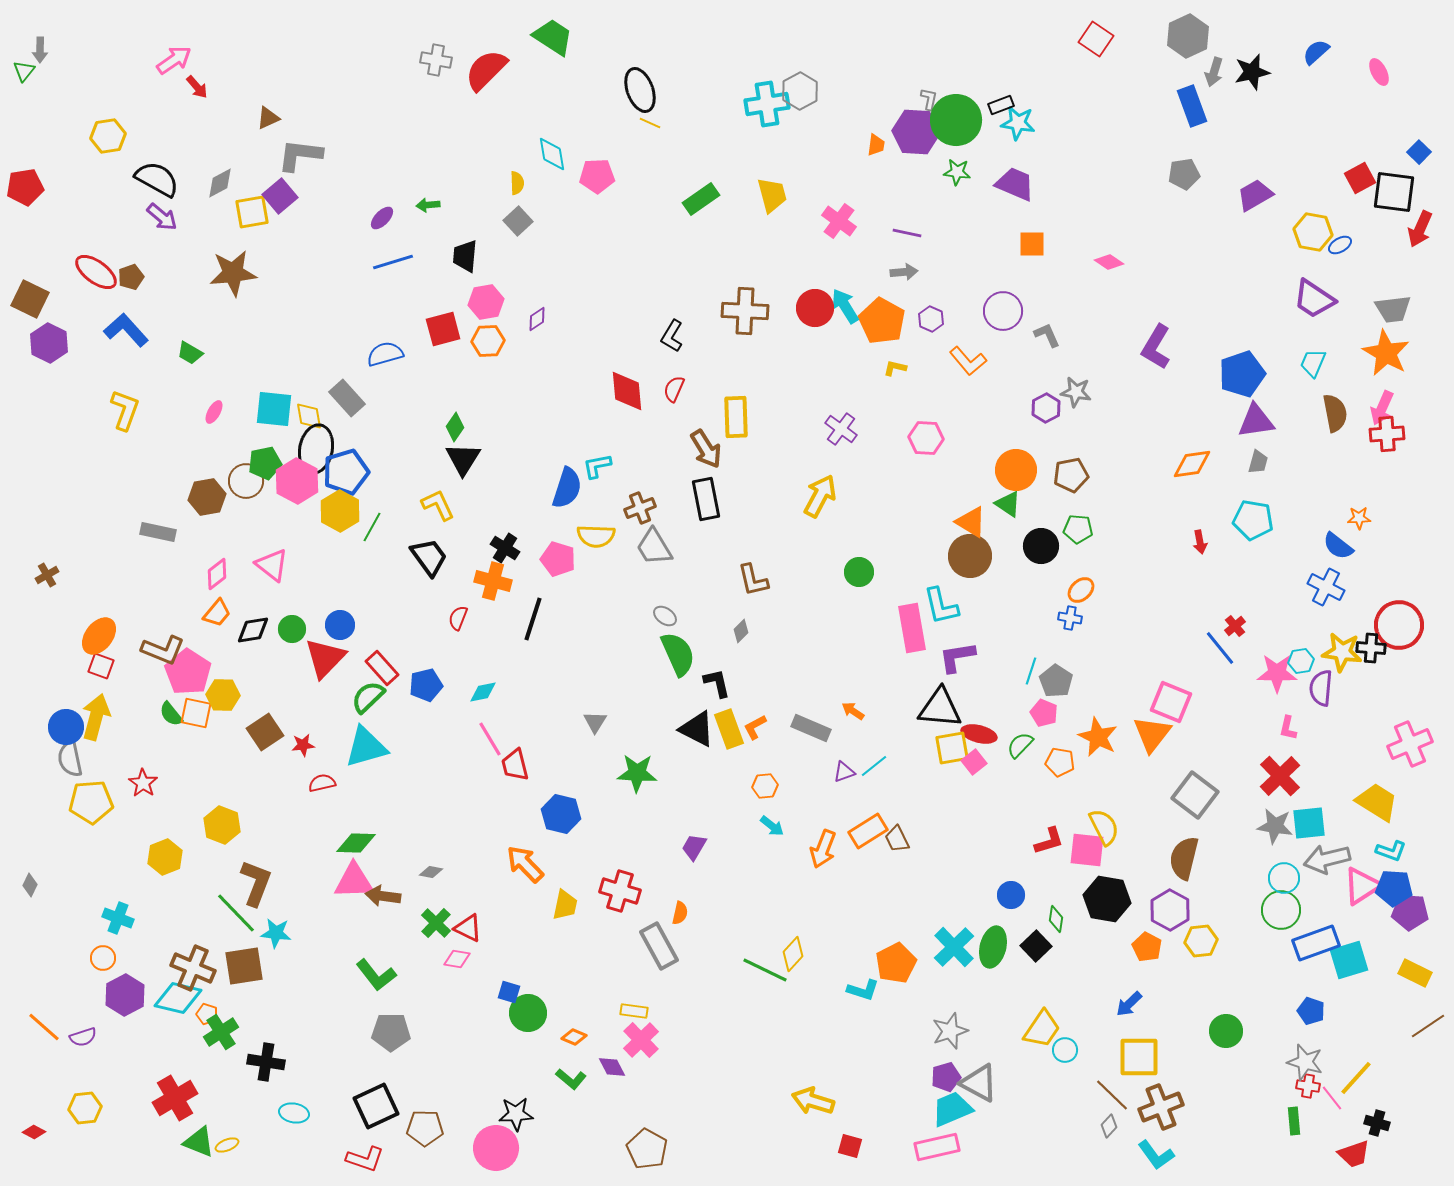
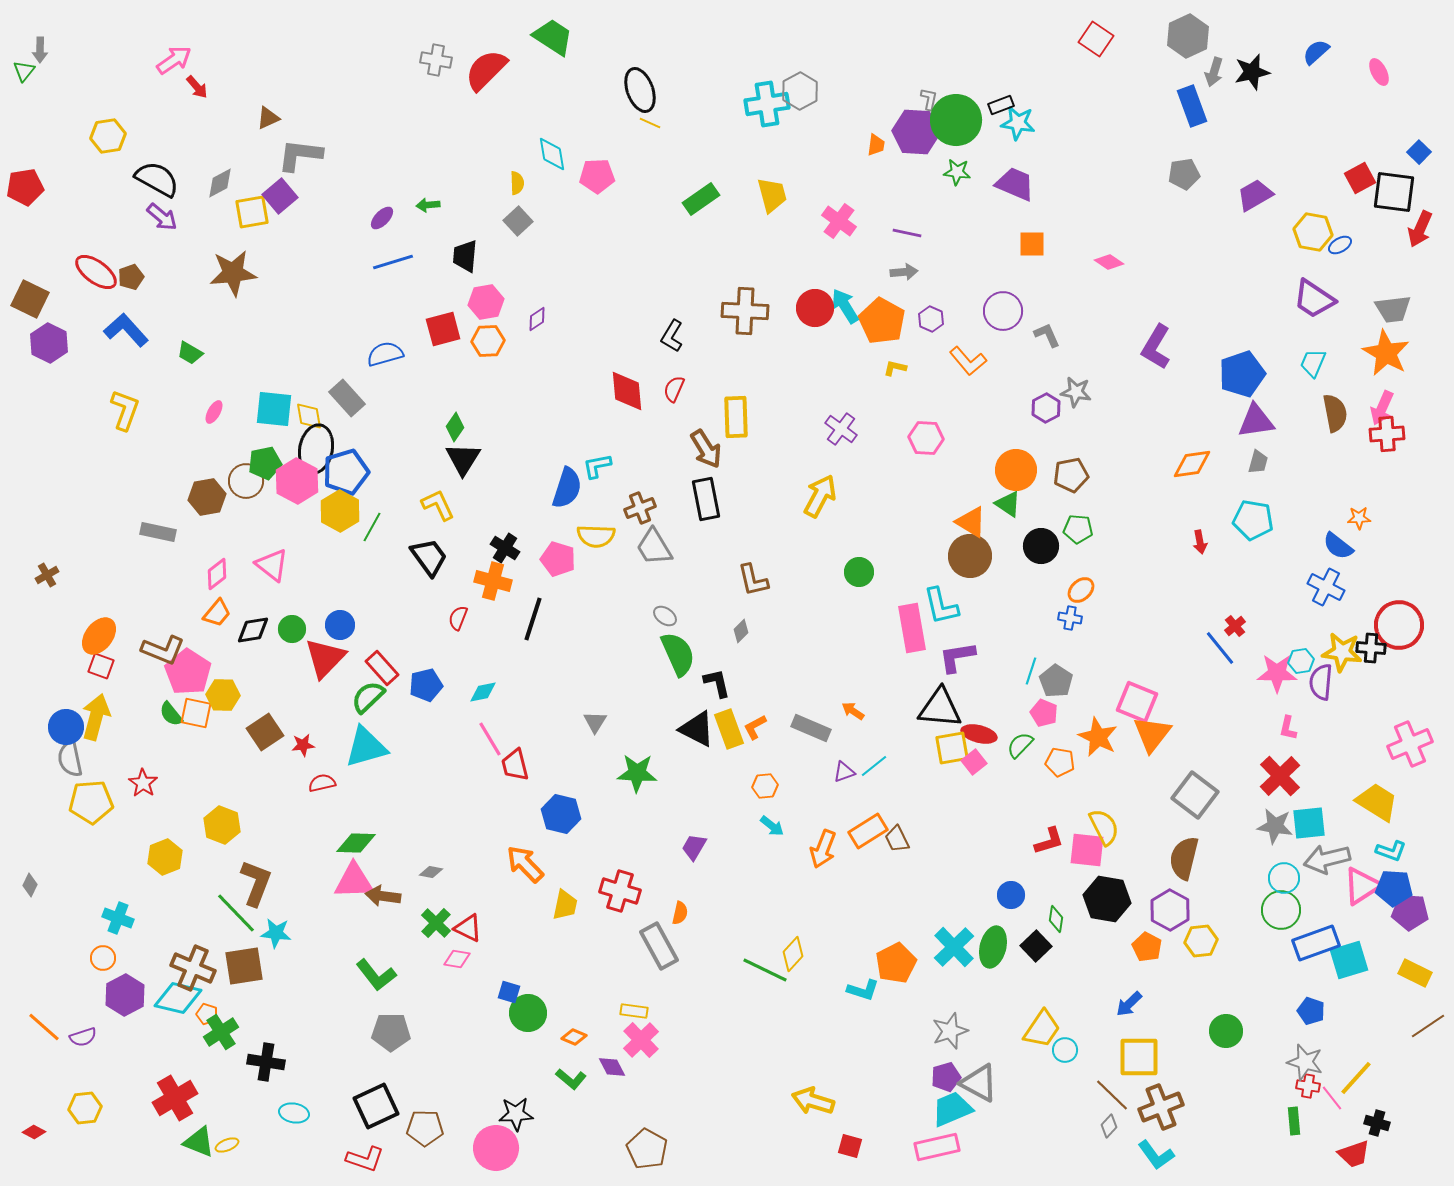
purple semicircle at (1321, 688): moved 6 px up
pink square at (1171, 702): moved 34 px left
